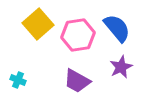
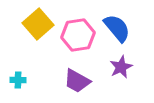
cyan cross: rotated 21 degrees counterclockwise
